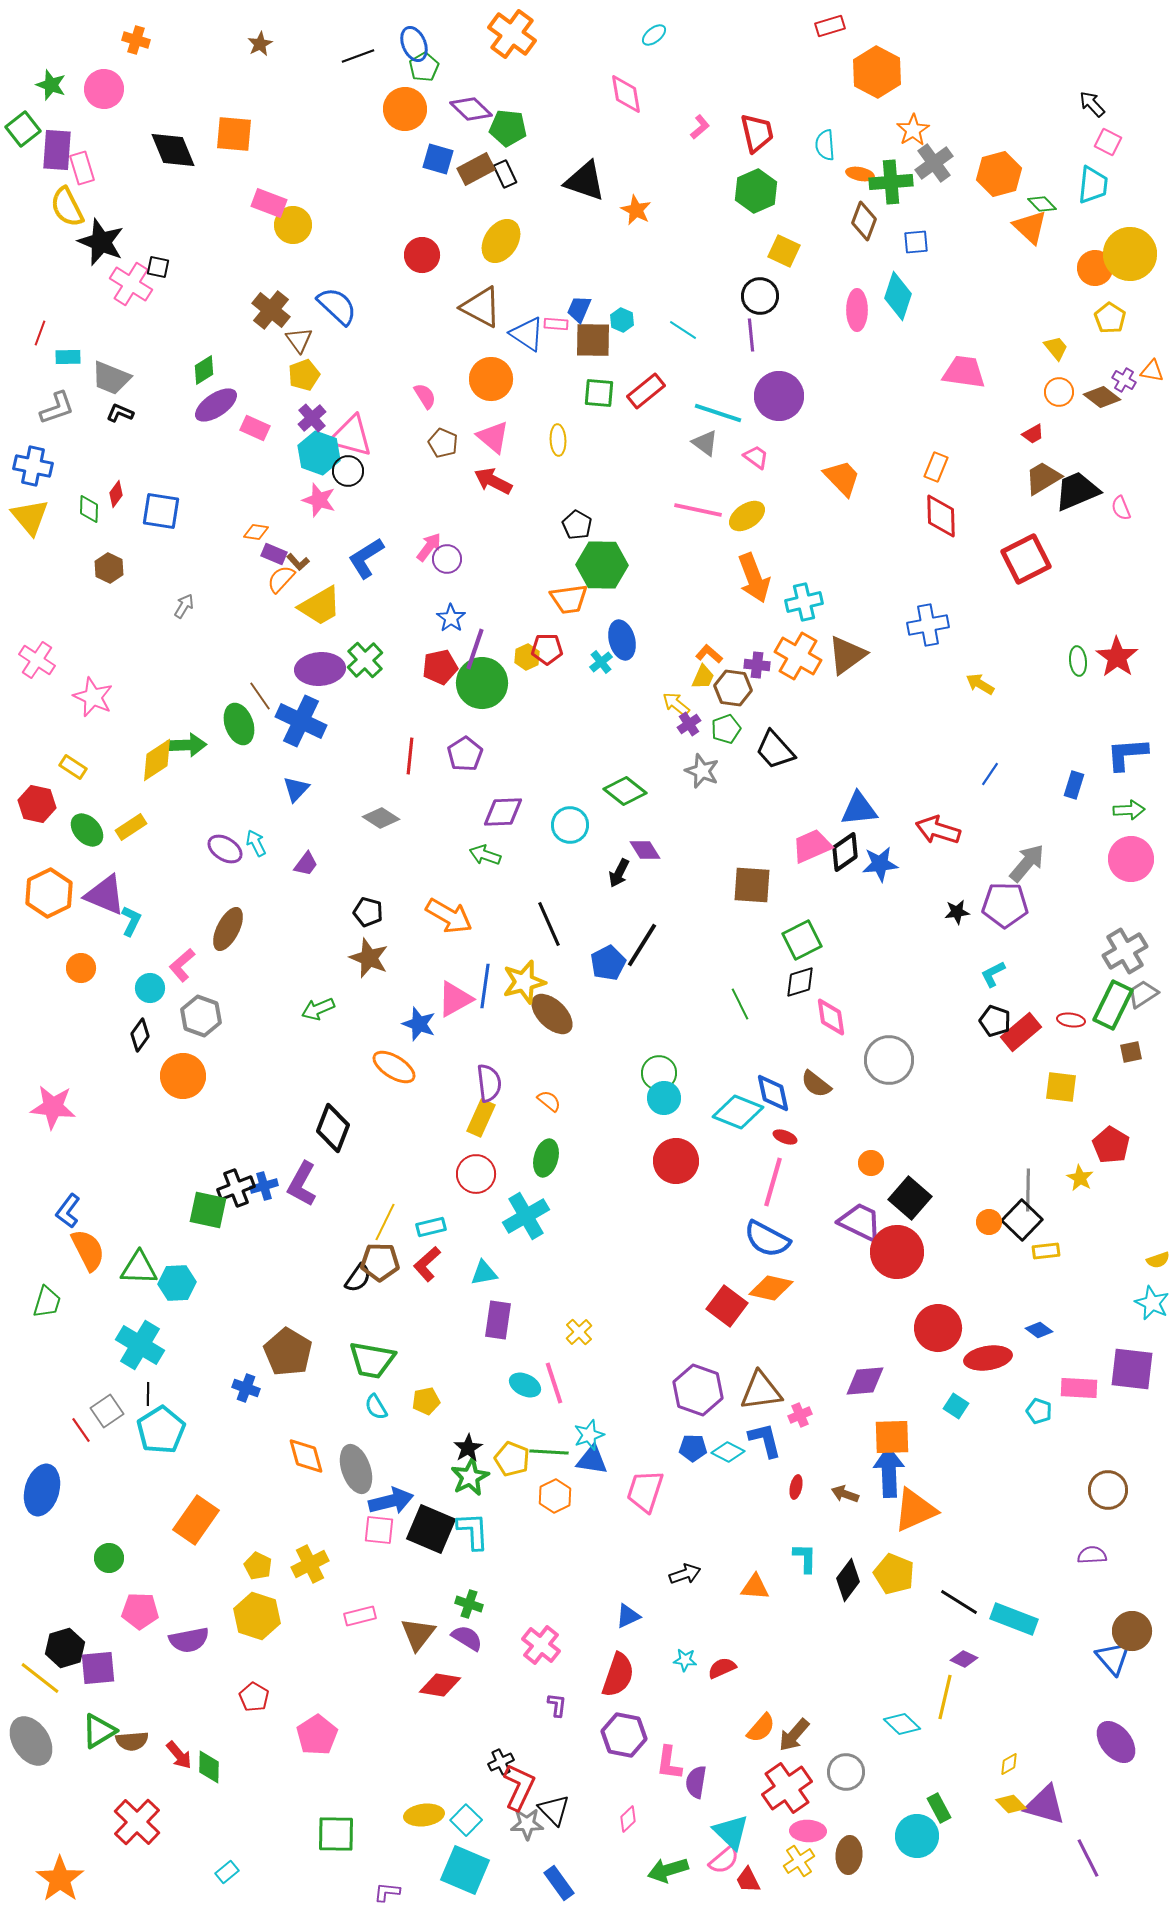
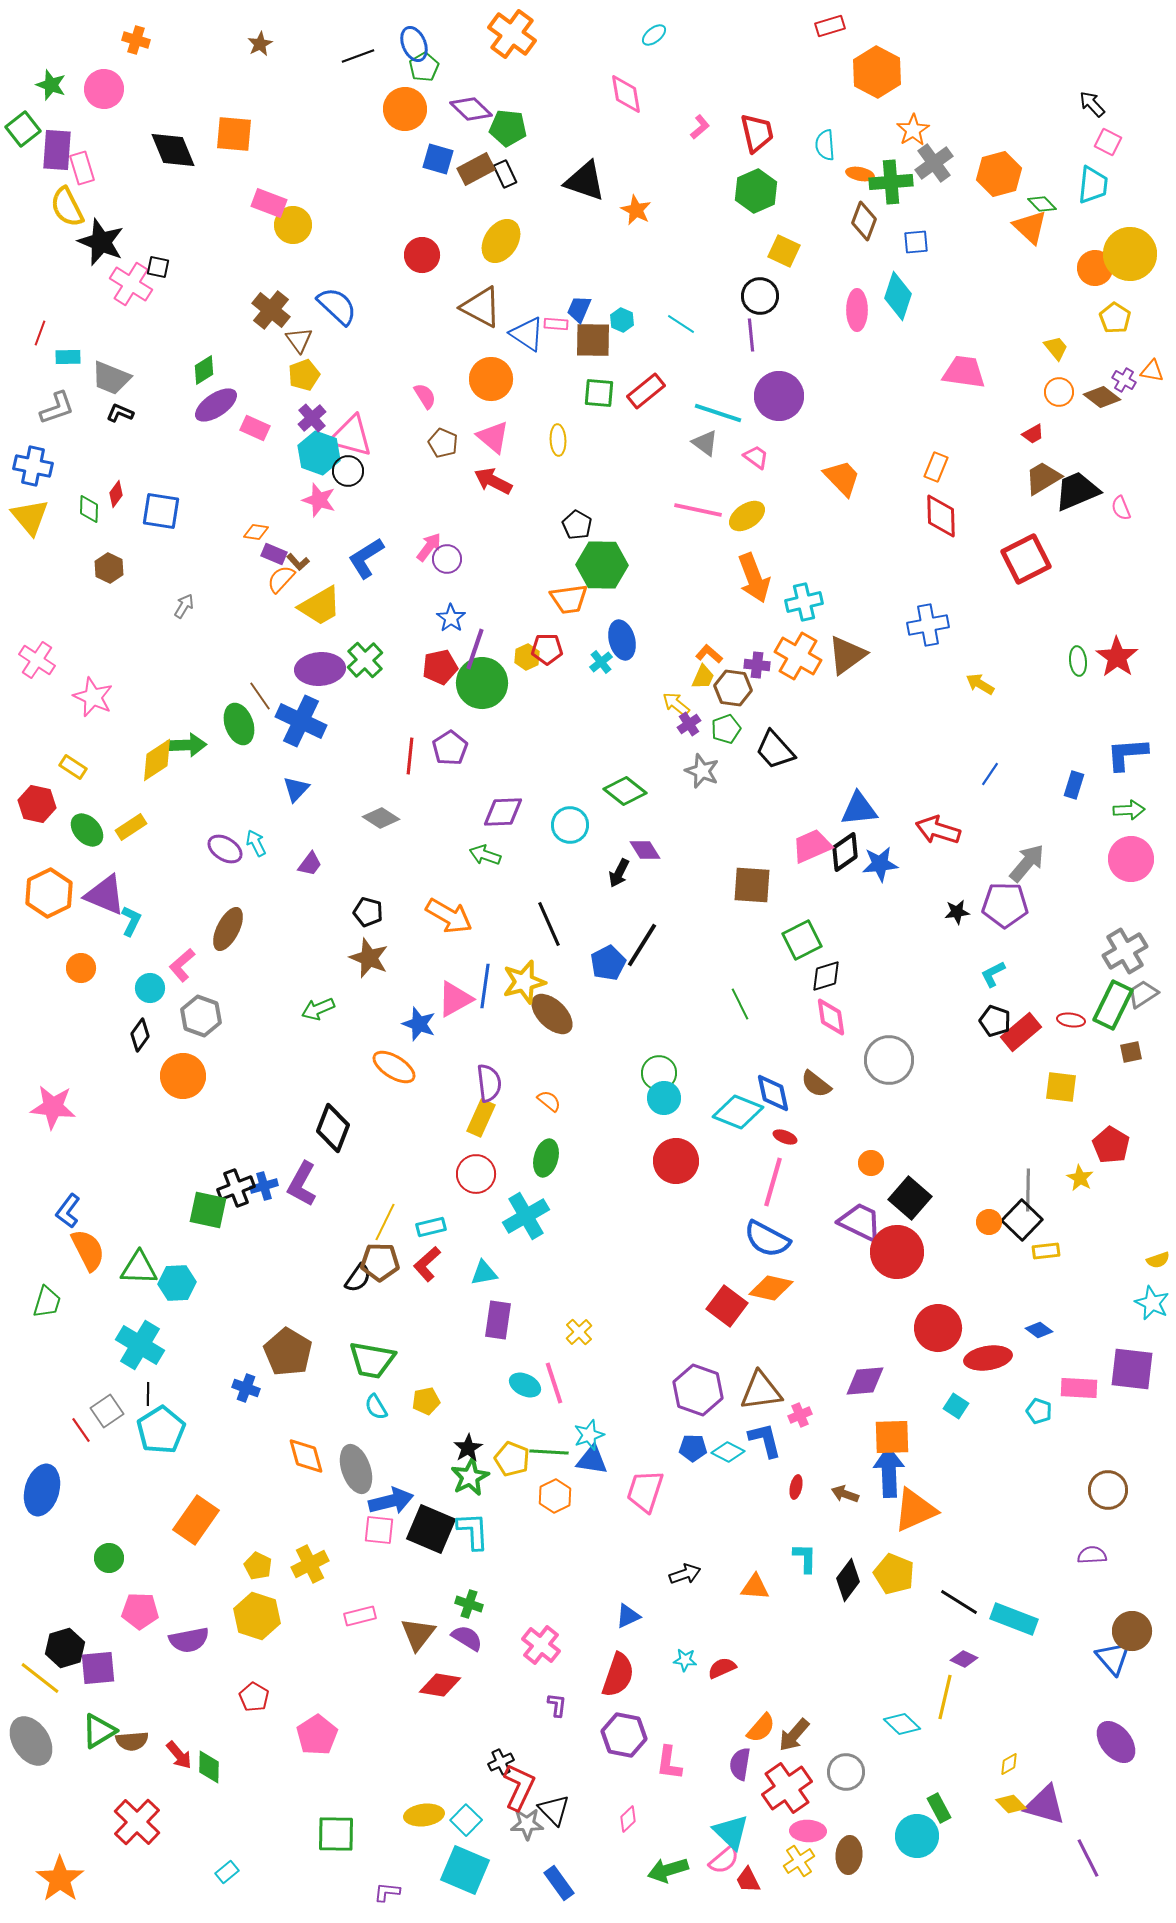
yellow pentagon at (1110, 318): moved 5 px right
cyan line at (683, 330): moved 2 px left, 6 px up
purple pentagon at (465, 754): moved 15 px left, 6 px up
purple trapezoid at (306, 864): moved 4 px right
black diamond at (800, 982): moved 26 px right, 6 px up
purple semicircle at (696, 1782): moved 44 px right, 18 px up
